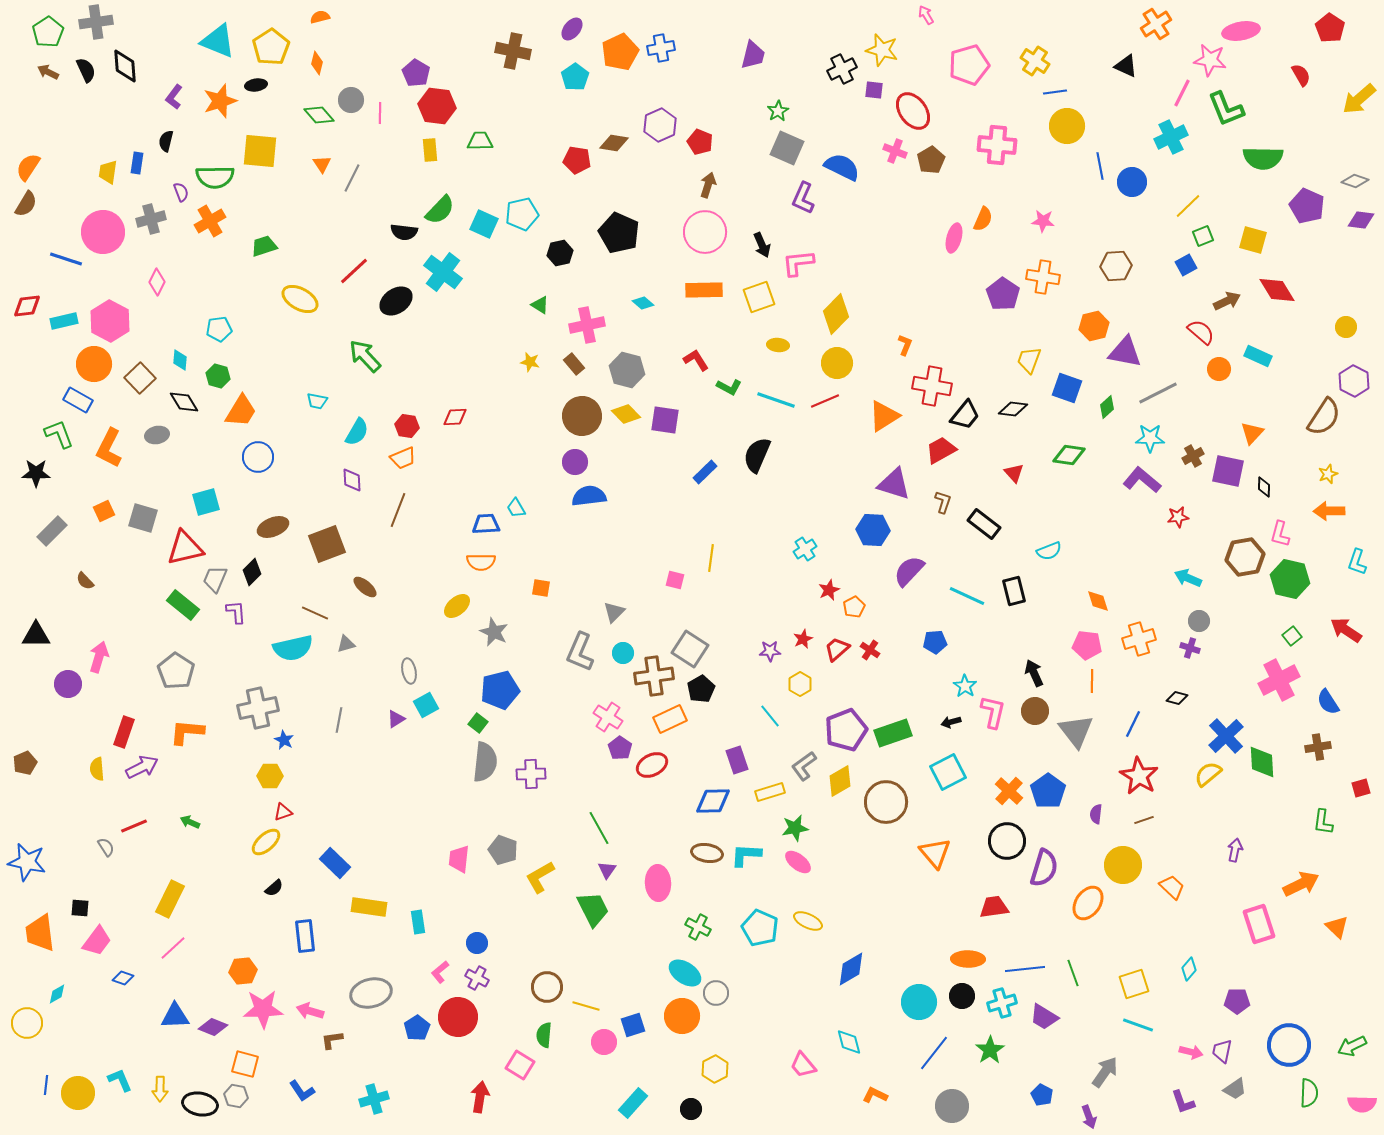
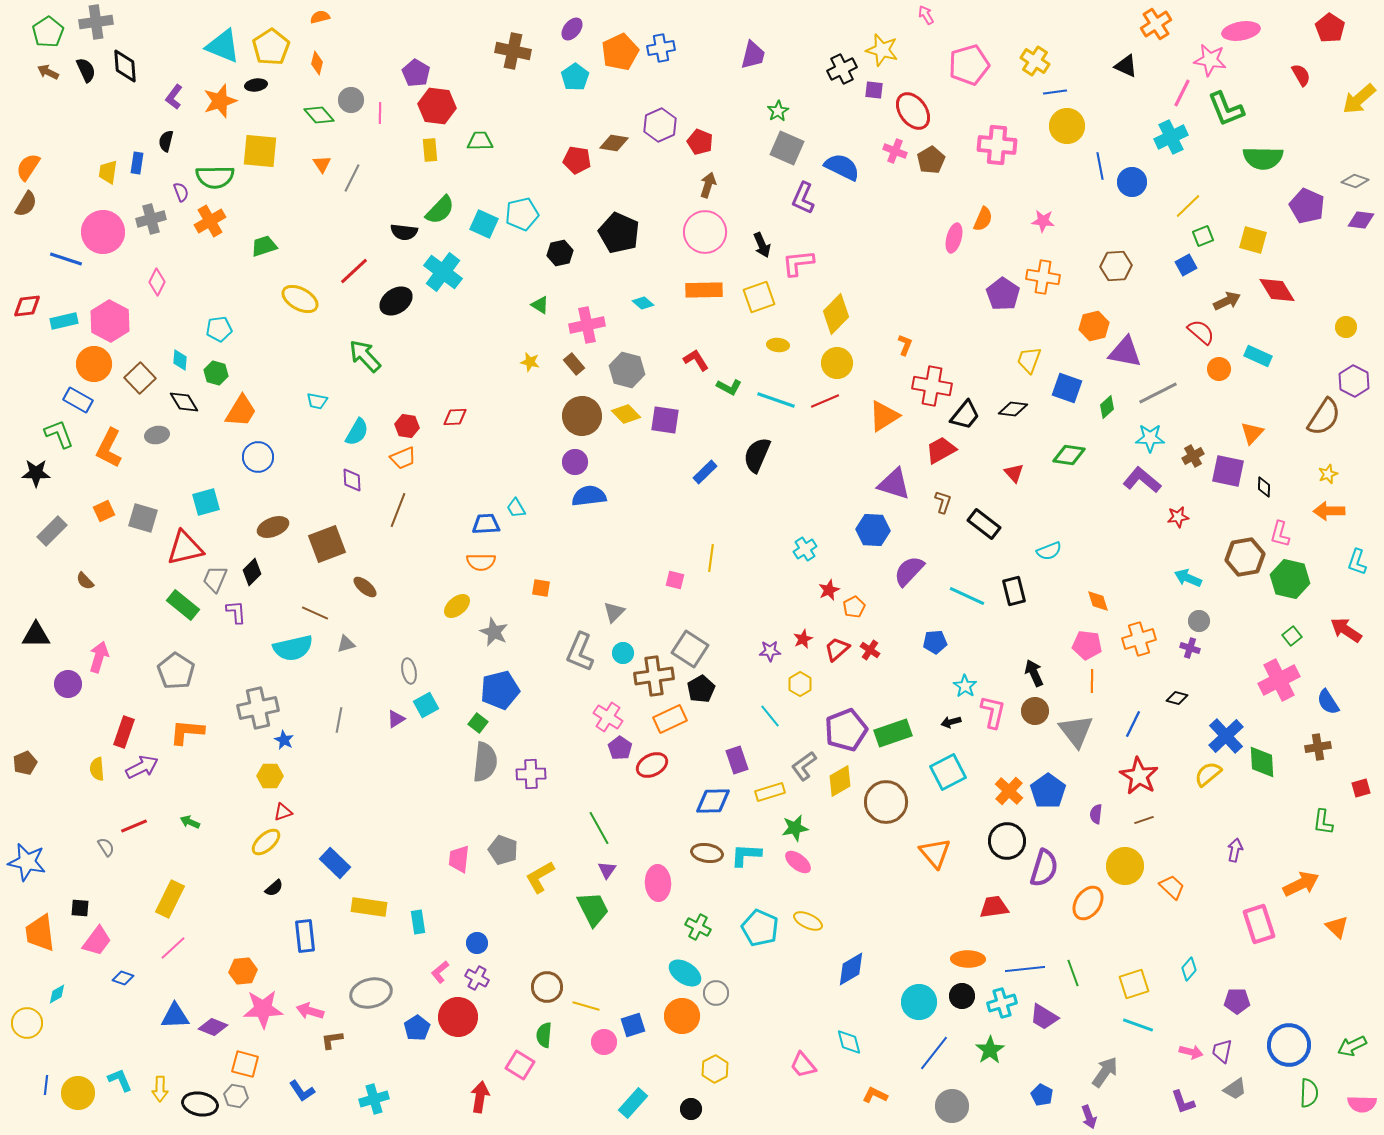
cyan triangle at (218, 41): moved 5 px right, 5 px down
green hexagon at (218, 376): moved 2 px left, 3 px up
yellow circle at (1123, 865): moved 2 px right, 1 px down
